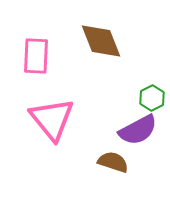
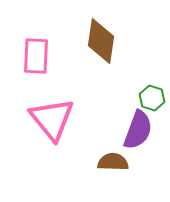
brown diamond: rotated 30 degrees clockwise
green hexagon: rotated 15 degrees counterclockwise
purple semicircle: rotated 42 degrees counterclockwise
brown semicircle: rotated 16 degrees counterclockwise
